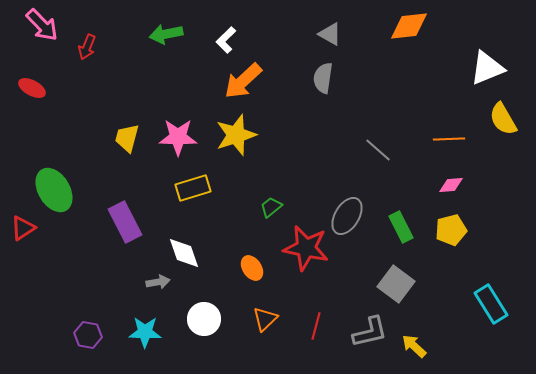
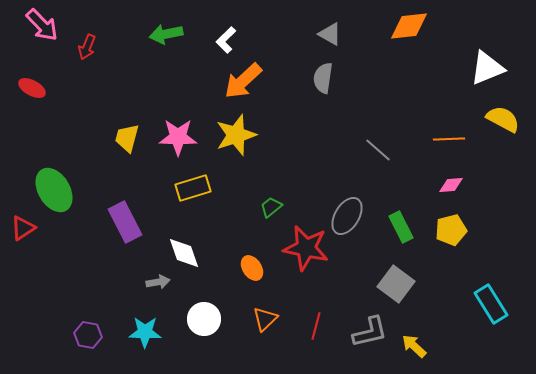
yellow semicircle: rotated 148 degrees clockwise
